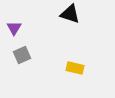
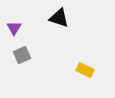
black triangle: moved 11 px left, 4 px down
yellow rectangle: moved 10 px right, 2 px down; rotated 12 degrees clockwise
